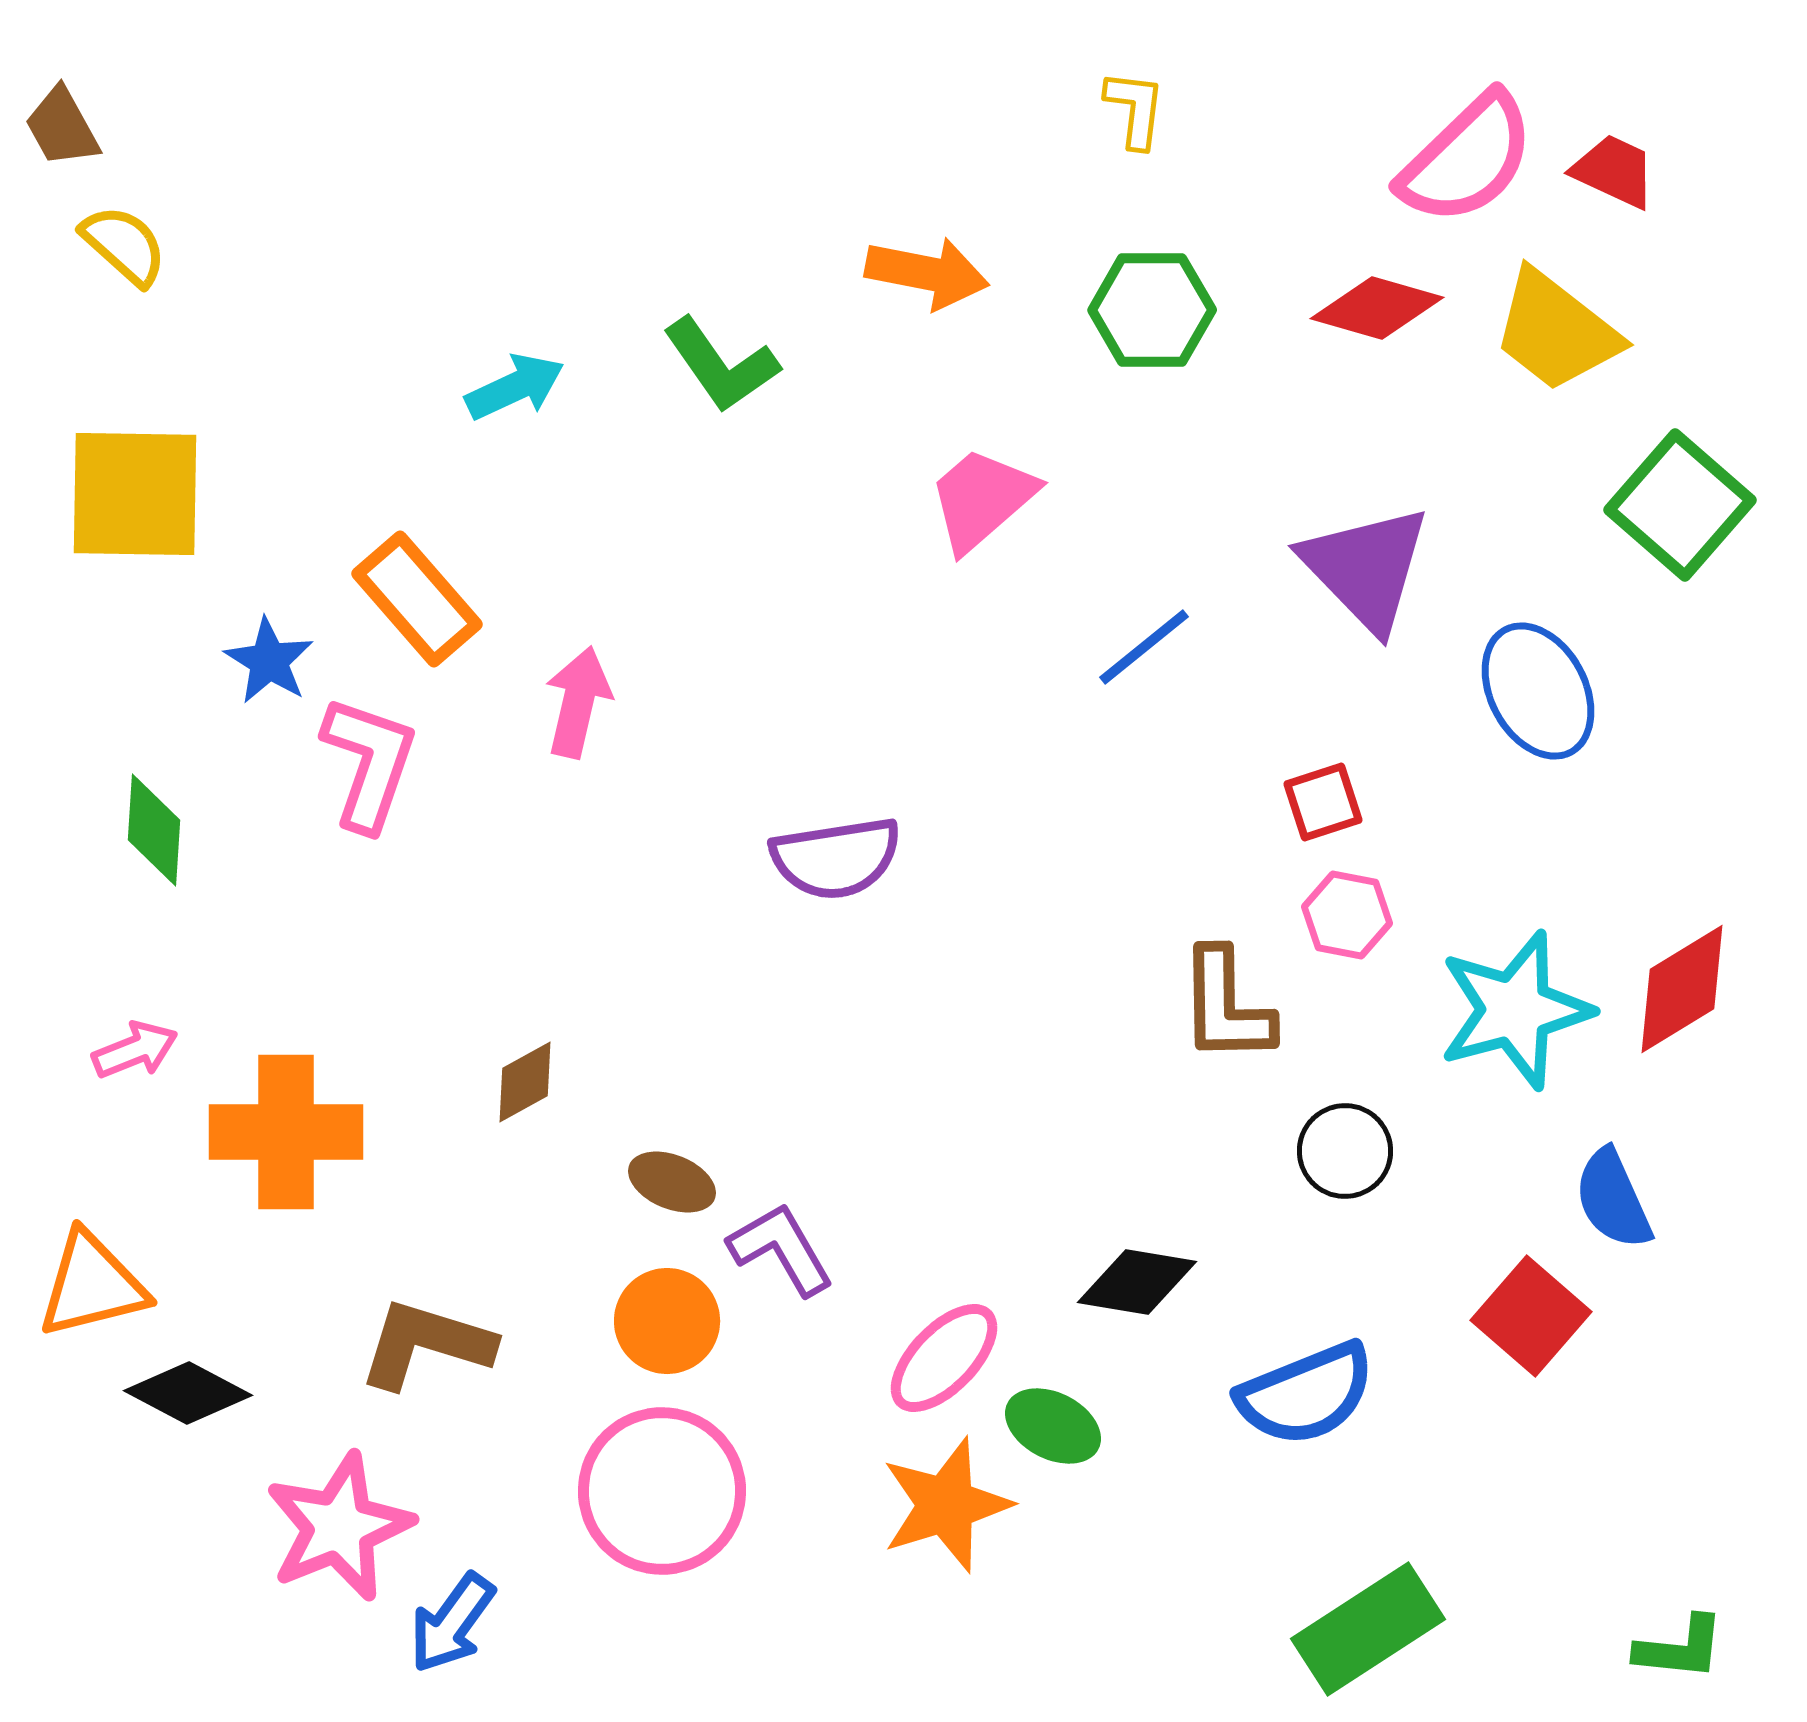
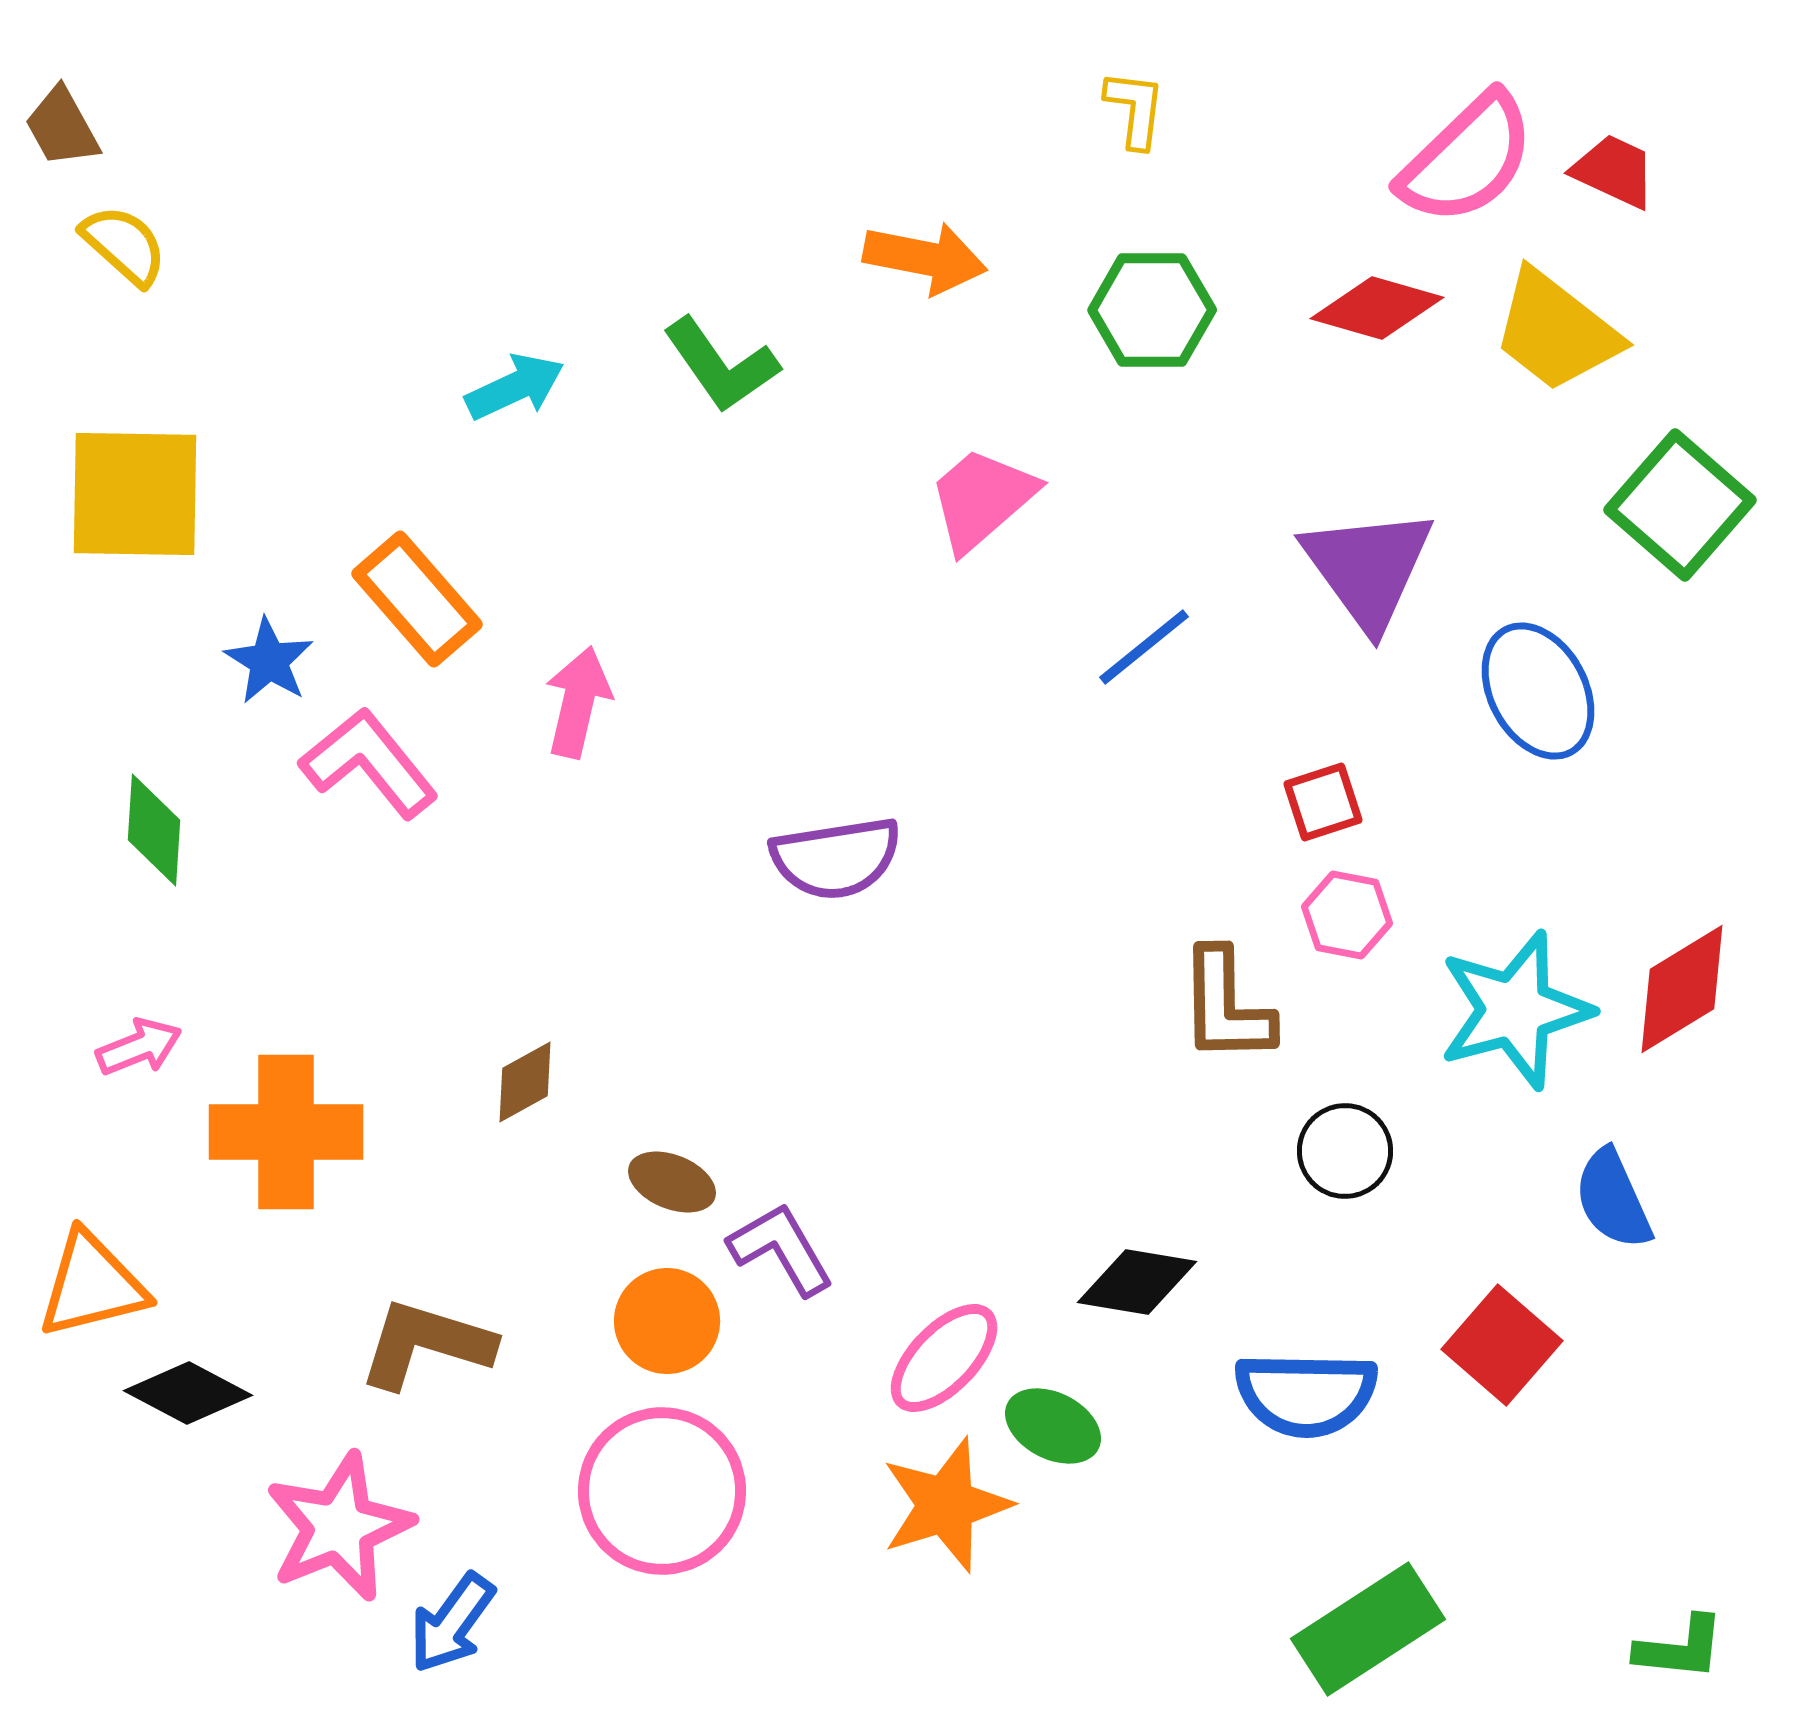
orange arrow at (927, 273): moved 2 px left, 15 px up
purple triangle at (1366, 568): moved 2 px right; rotated 8 degrees clockwise
pink L-shape at (369, 763): rotated 58 degrees counterclockwise
pink arrow at (135, 1050): moved 4 px right, 3 px up
red square at (1531, 1316): moved 29 px left, 29 px down
blue semicircle at (1306, 1394): rotated 23 degrees clockwise
